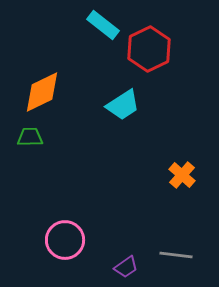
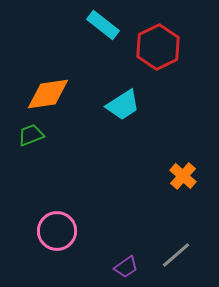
red hexagon: moved 9 px right, 2 px up
orange diamond: moved 6 px right, 2 px down; rotated 18 degrees clockwise
green trapezoid: moved 1 px right, 2 px up; rotated 20 degrees counterclockwise
orange cross: moved 1 px right, 1 px down
pink circle: moved 8 px left, 9 px up
gray line: rotated 48 degrees counterclockwise
